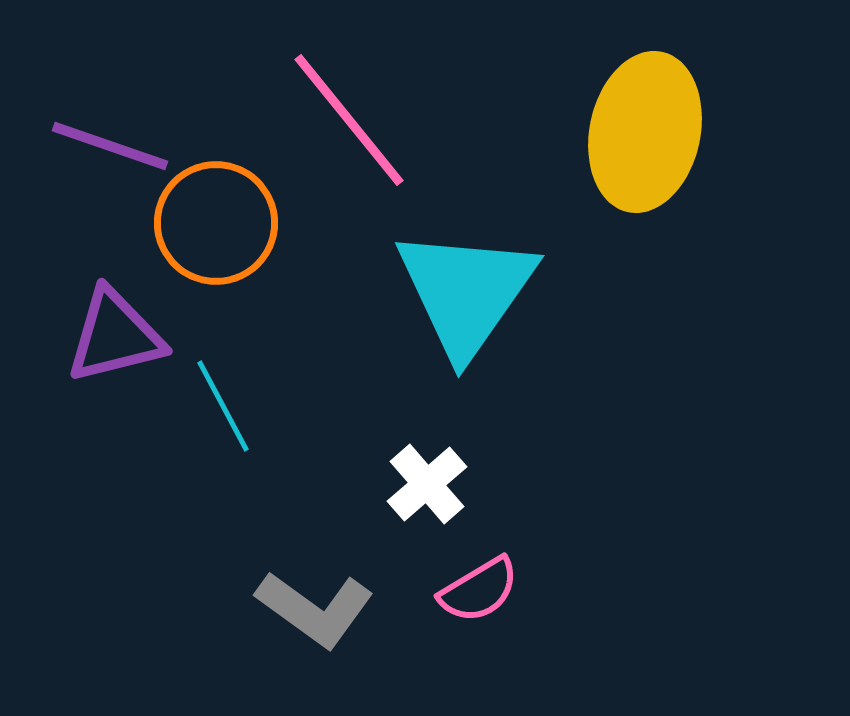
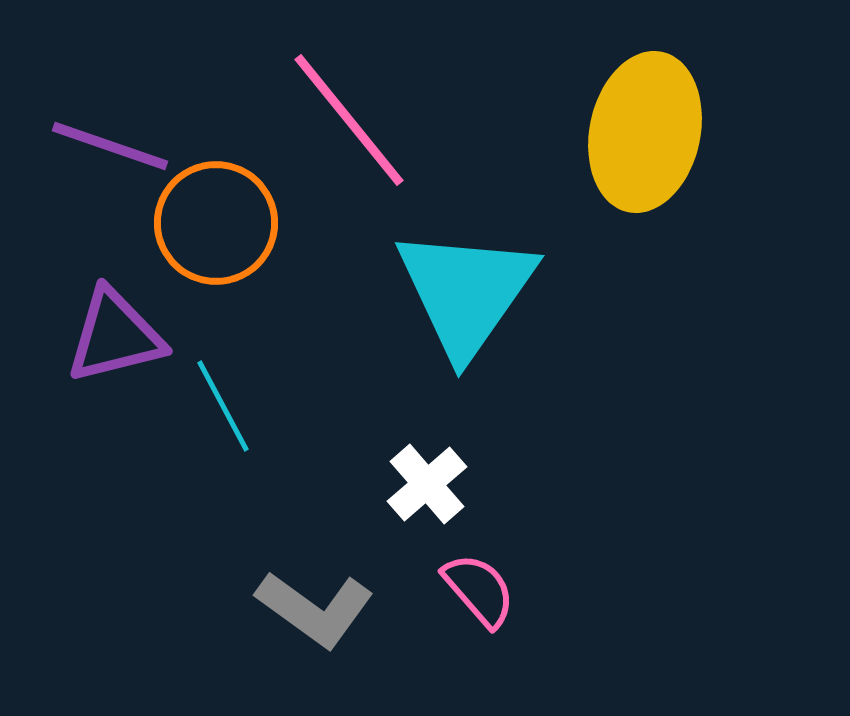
pink semicircle: rotated 100 degrees counterclockwise
